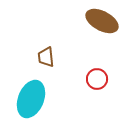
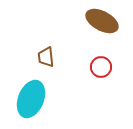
red circle: moved 4 px right, 12 px up
